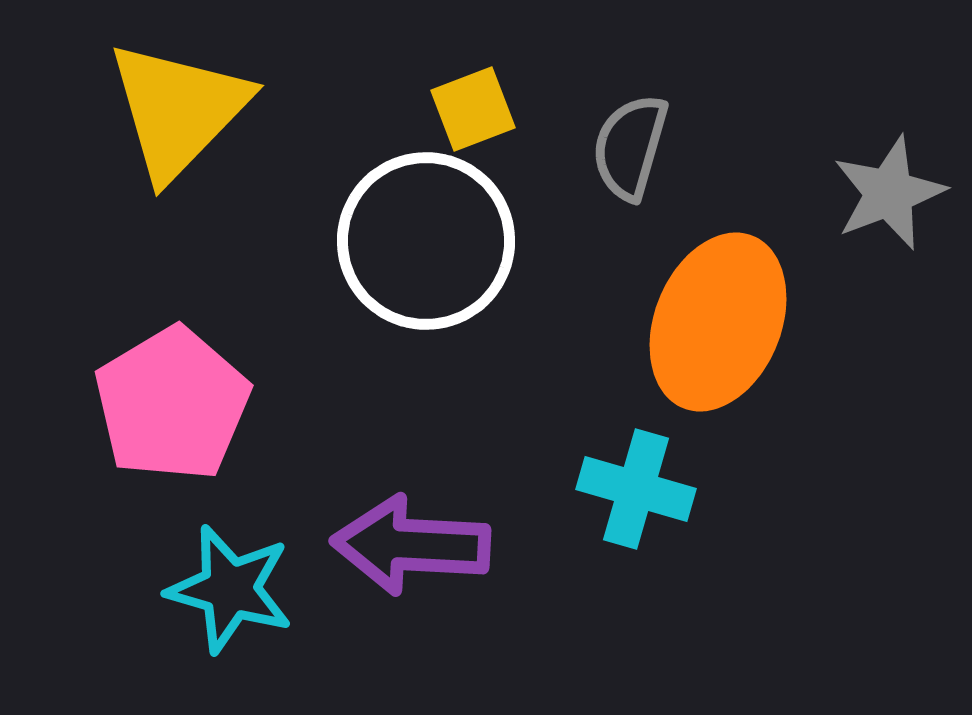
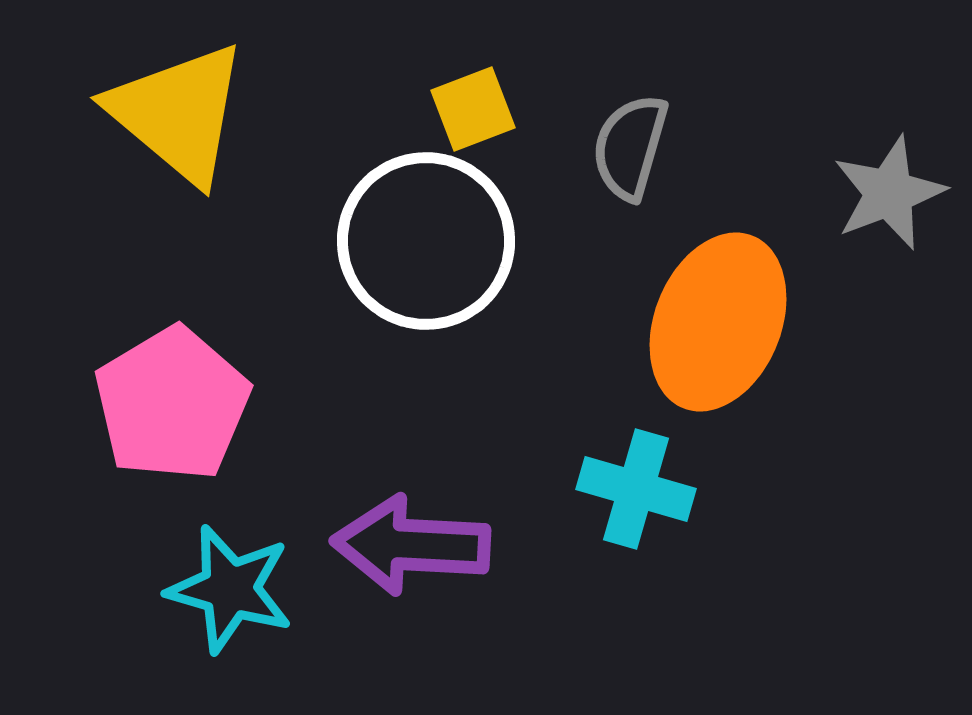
yellow triangle: moved 3 px down; rotated 34 degrees counterclockwise
